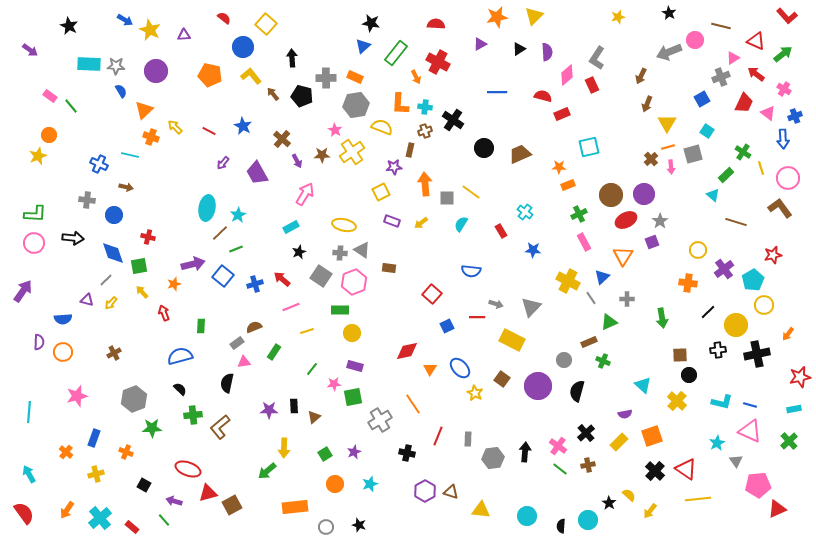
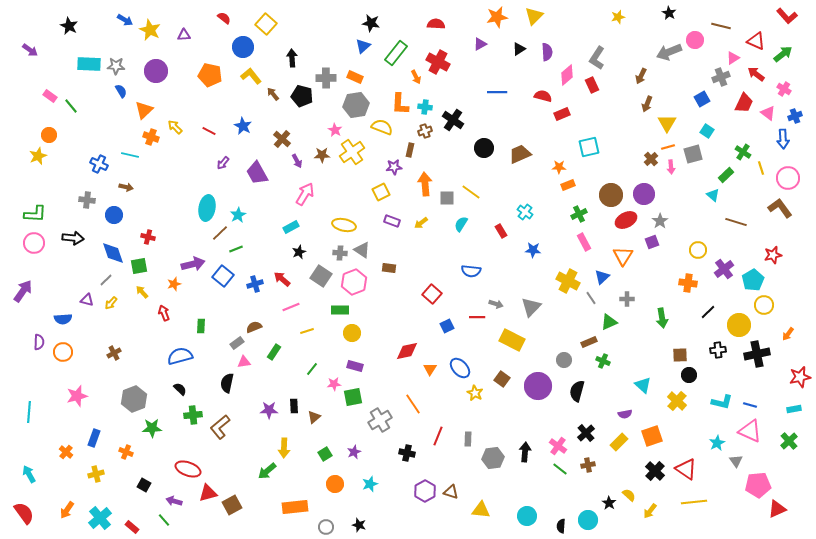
yellow circle at (736, 325): moved 3 px right
yellow line at (698, 499): moved 4 px left, 3 px down
